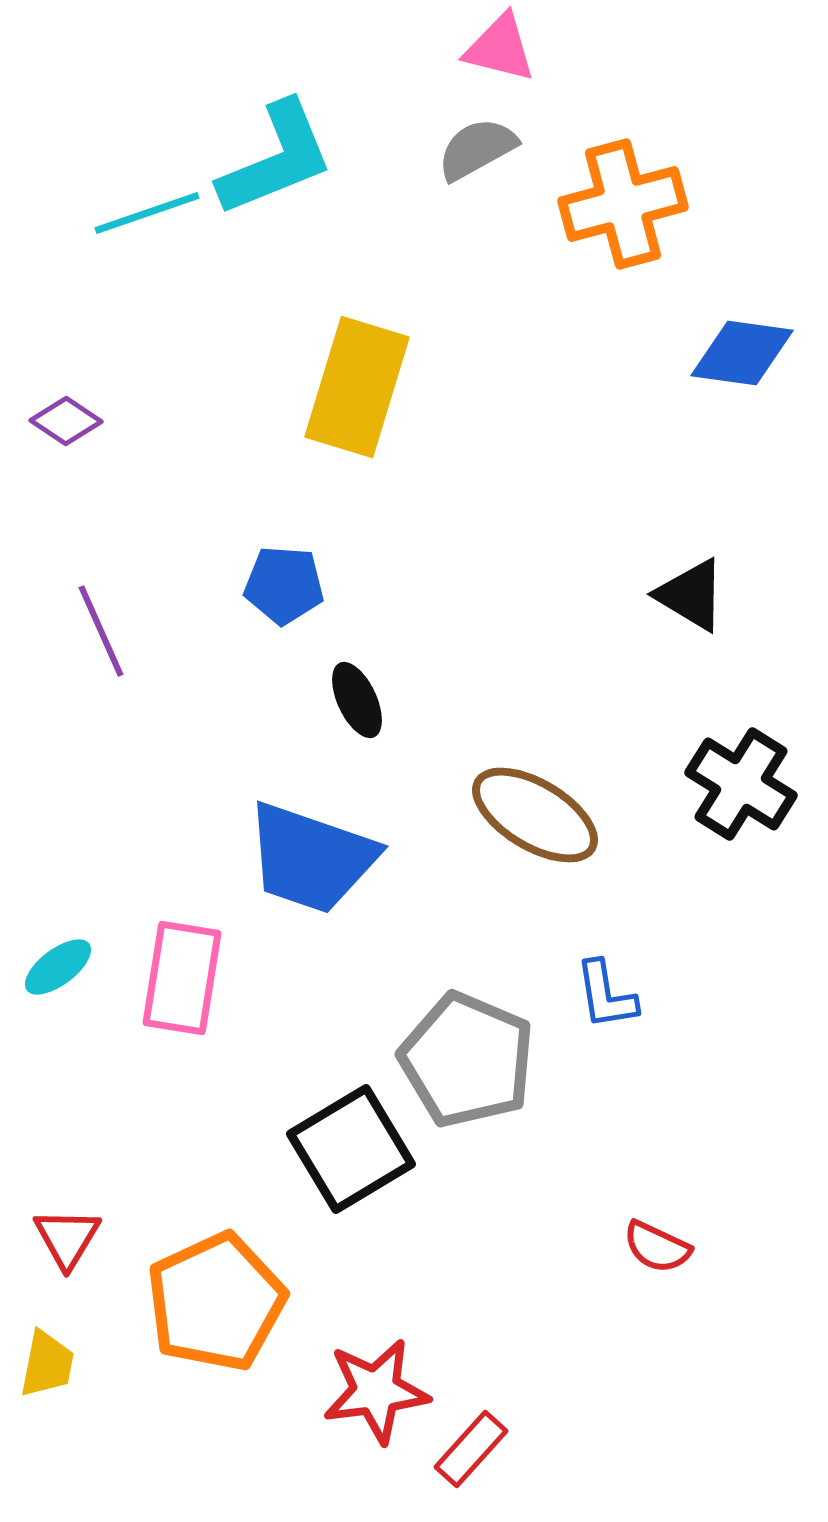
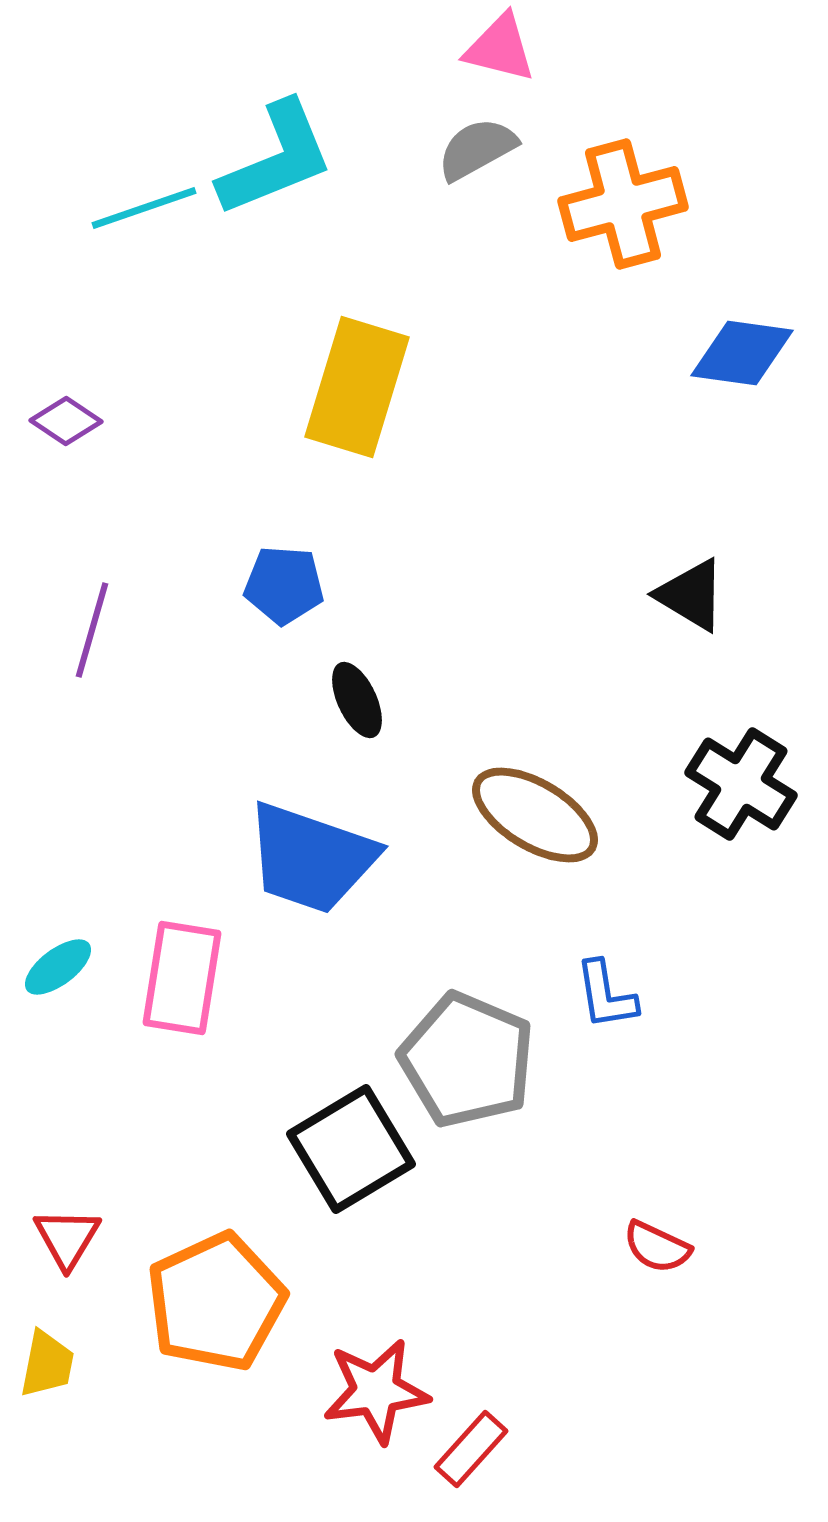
cyan line: moved 3 px left, 5 px up
purple line: moved 9 px left, 1 px up; rotated 40 degrees clockwise
